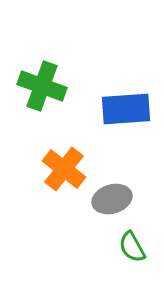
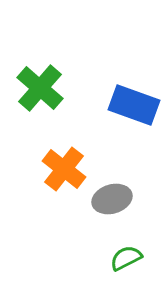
green cross: moved 2 px left, 2 px down; rotated 21 degrees clockwise
blue rectangle: moved 8 px right, 4 px up; rotated 24 degrees clockwise
green semicircle: moved 6 px left, 11 px down; rotated 92 degrees clockwise
